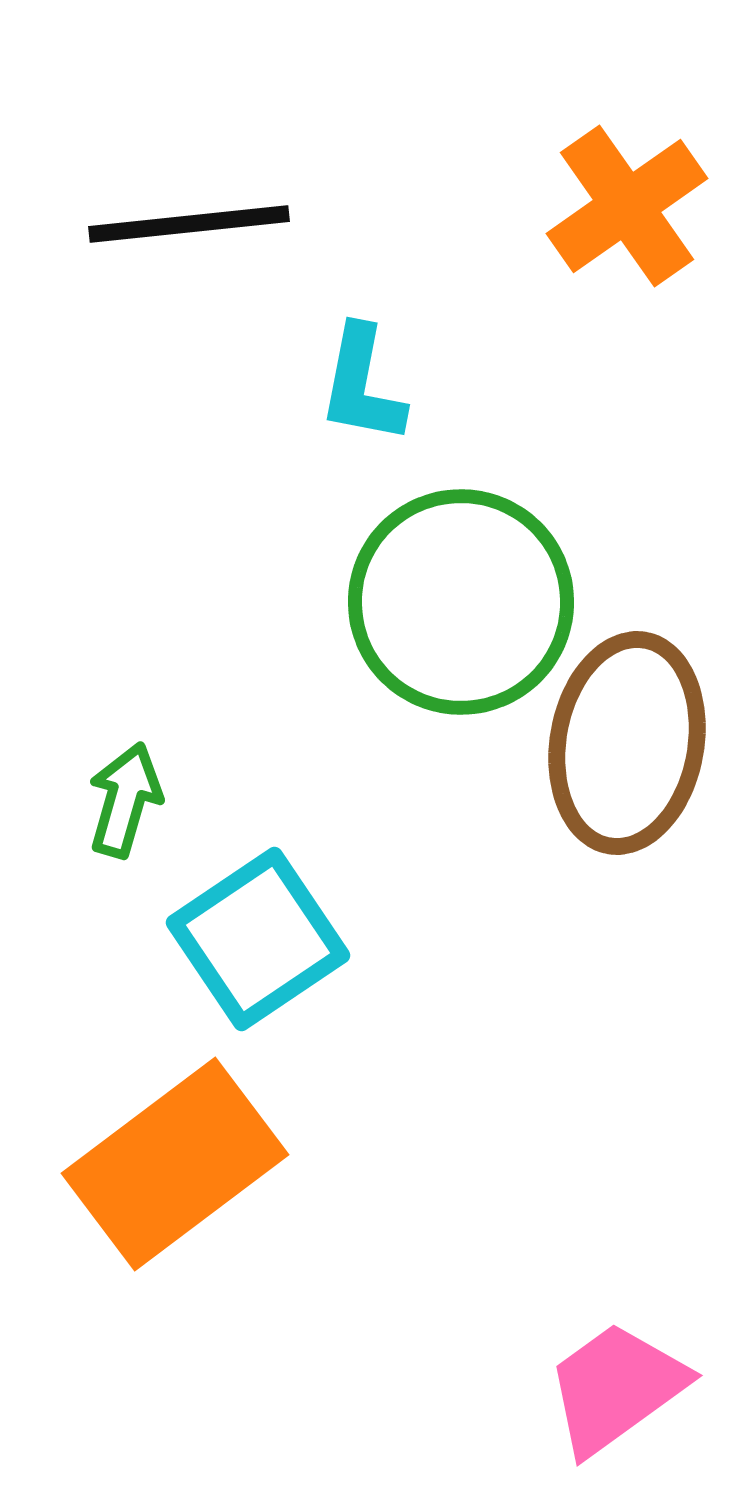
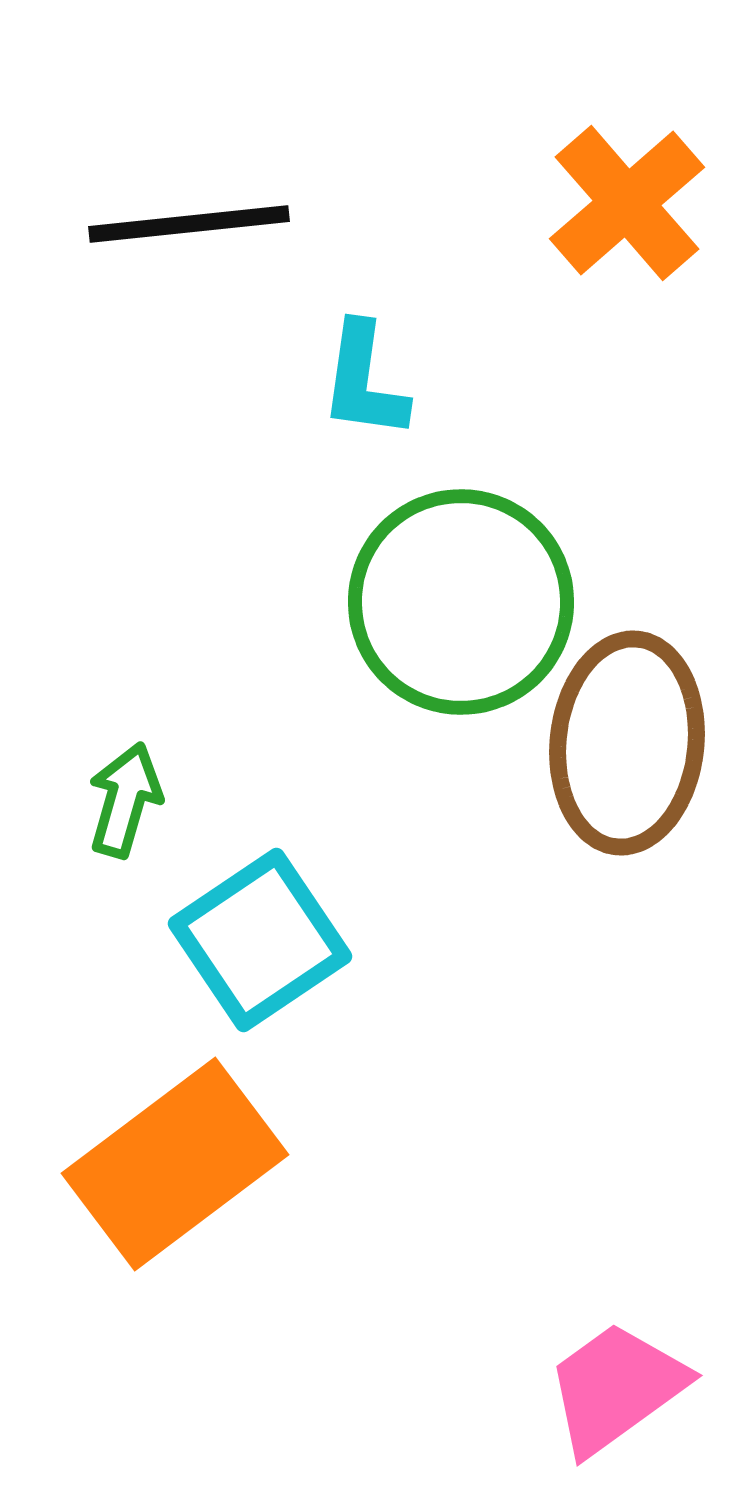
orange cross: moved 3 px up; rotated 6 degrees counterclockwise
cyan L-shape: moved 2 px right, 4 px up; rotated 3 degrees counterclockwise
brown ellipse: rotated 4 degrees counterclockwise
cyan square: moved 2 px right, 1 px down
